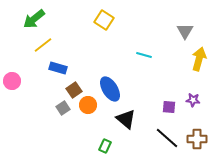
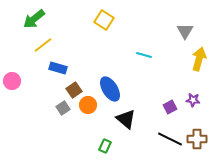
purple square: moved 1 px right; rotated 32 degrees counterclockwise
black line: moved 3 px right, 1 px down; rotated 15 degrees counterclockwise
